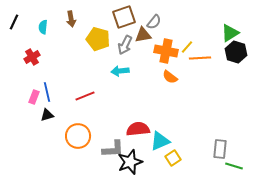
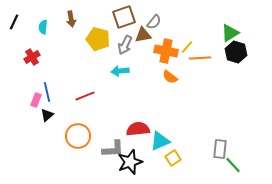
pink rectangle: moved 2 px right, 3 px down
black triangle: rotated 24 degrees counterclockwise
green line: moved 1 px left, 1 px up; rotated 30 degrees clockwise
